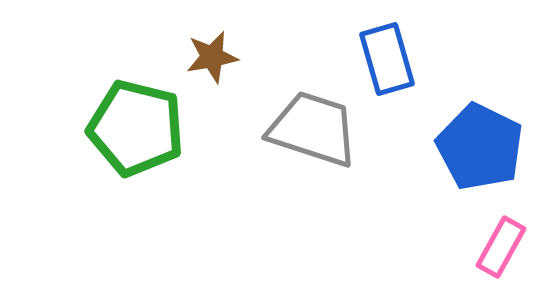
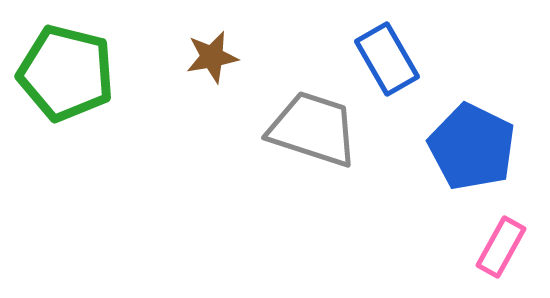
blue rectangle: rotated 14 degrees counterclockwise
green pentagon: moved 70 px left, 55 px up
blue pentagon: moved 8 px left
